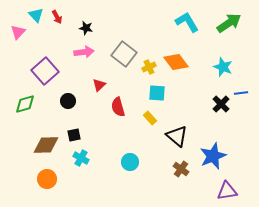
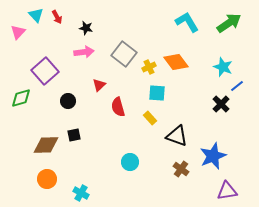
blue line: moved 4 px left, 7 px up; rotated 32 degrees counterclockwise
green diamond: moved 4 px left, 6 px up
black triangle: rotated 20 degrees counterclockwise
cyan cross: moved 35 px down
